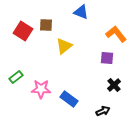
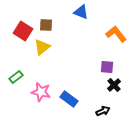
yellow triangle: moved 22 px left, 1 px down
purple square: moved 9 px down
pink star: moved 3 px down; rotated 12 degrees clockwise
